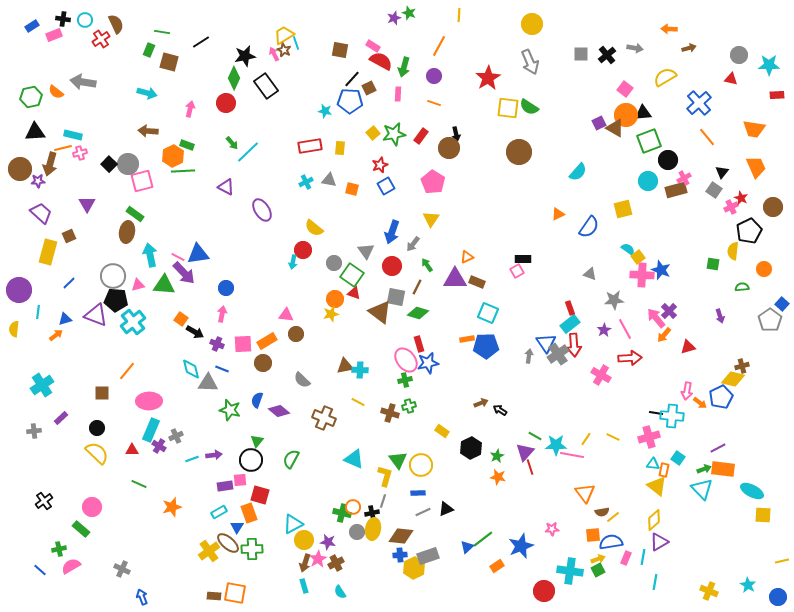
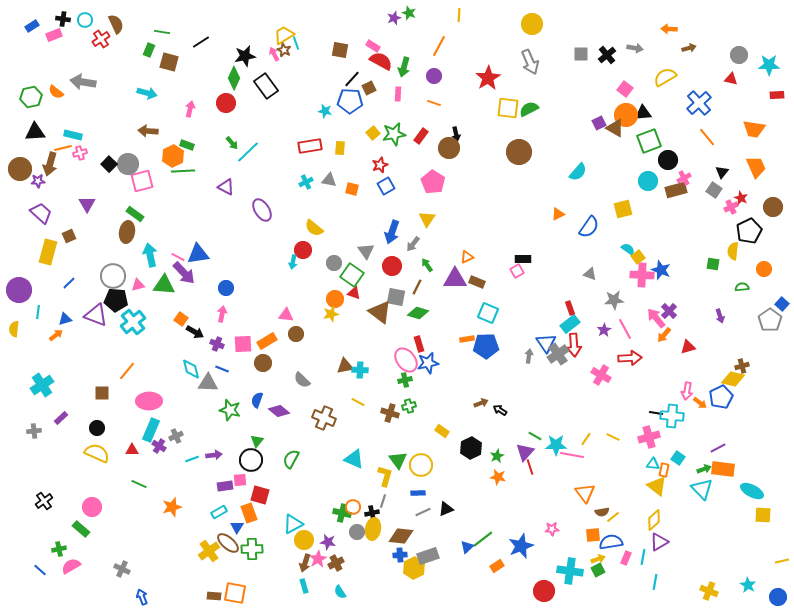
green semicircle at (529, 107): moved 2 px down; rotated 120 degrees clockwise
yellow triangle at (431, 219): moved 4 px left
yellow semicircle at (97, 453): rotated 20 degrees counterclockwise
